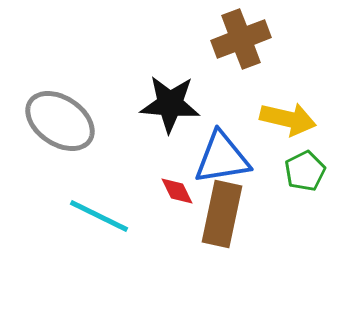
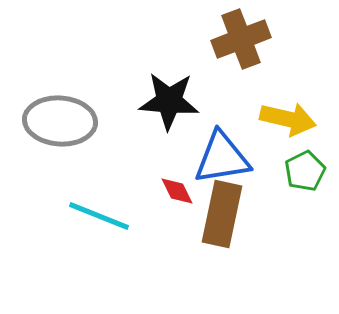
black star: moved 1 px left, 3 px up
gray ellipse: rotated 30 degrees counterclockwise
cyan line: rotated 4 degrees counterclockwise
